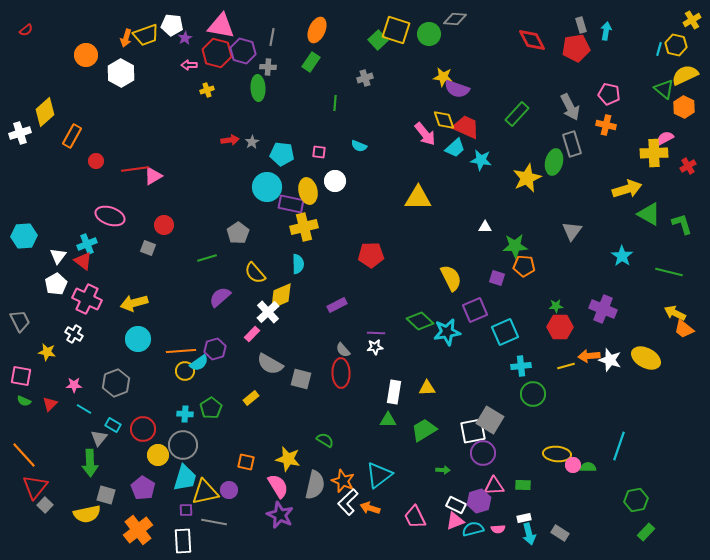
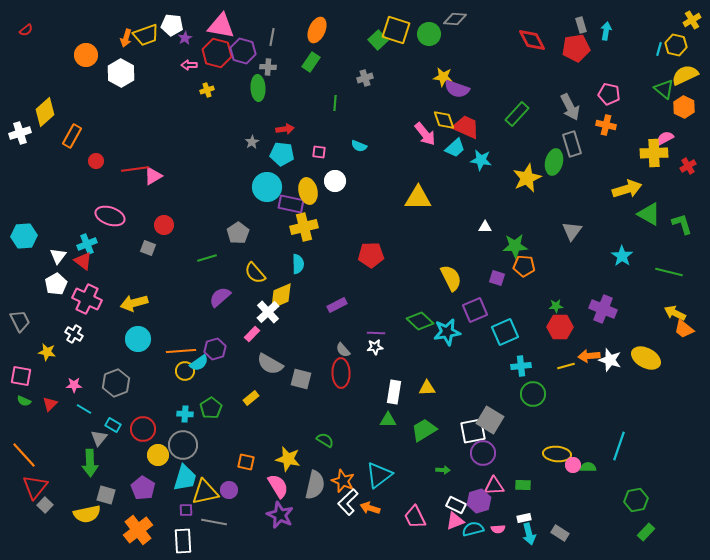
red arrow at (230, 140): moved 55 px right, 11 px up
